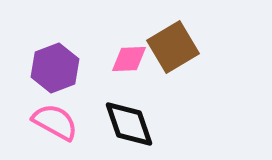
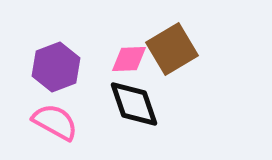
brown square: moved 1 px left, 2 px down
purple hexagon: moved 1 px right, 1 px up
black diamond: moved 5 px right, 20 px up
